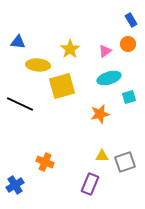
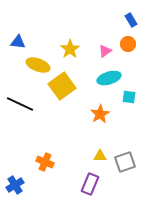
yellow ellipse: rotated 15 degrees clockwise
yellow square: rotated 20 degrees counterclockwise
cyan square: rotated 24 degrees clockwise
orange star: rotated 18 degrees counterclockwise
yellow triangle: moved 2 px left
